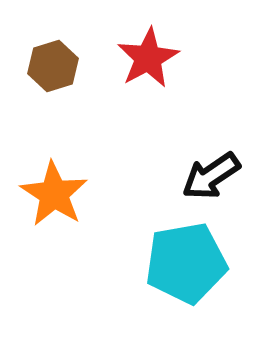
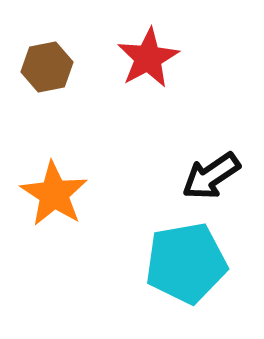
brown hexagon: moved 6 px left, 1 px down; rotated 6 degrees clockwise
